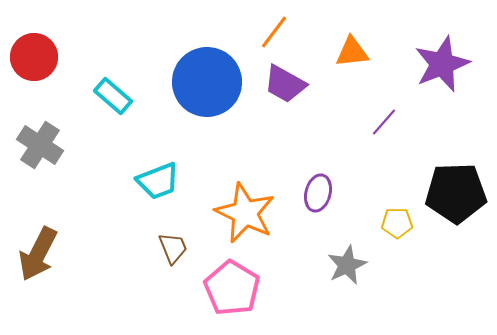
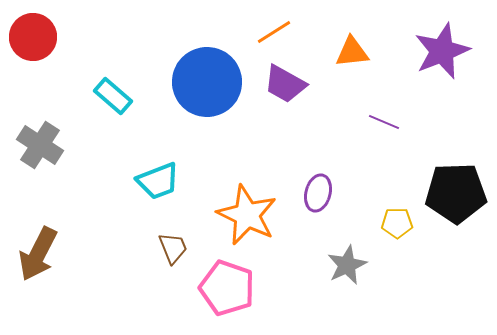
orange line: rotated 21 degrees clockwise
red circle: moved 1 px left, 20 px up
purple star: moved 13 px up
purple line: rotated 72 degrees clockwise
orange star: moved 2 px right, 2 px down
pink pentagon: moved 5 px left; rotated 12 degrees counterclockwise
